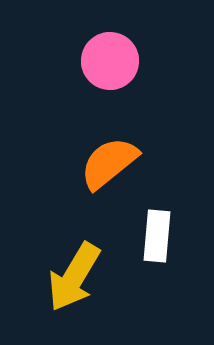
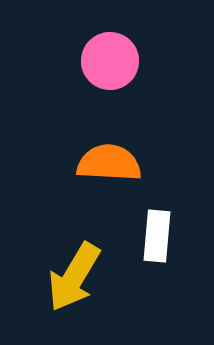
orange semicircle: rotated 42 degrees clockwise
